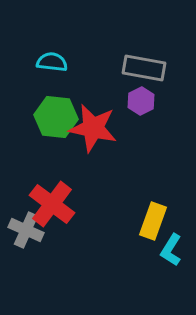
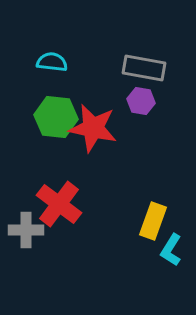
purple hexagon: rotated 24 degrees counterclockwise
red cross: moved 7 px right
gray cross: rotated 24 degrees counterclockwise
